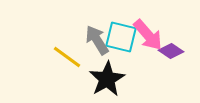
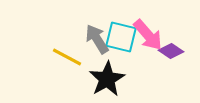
gray arrow: moved 1 px up
yellow line: rotated 8 degrees counterclockwise
